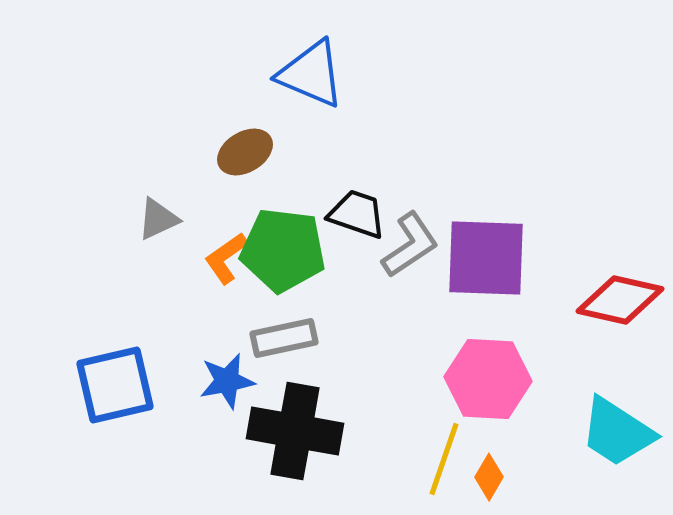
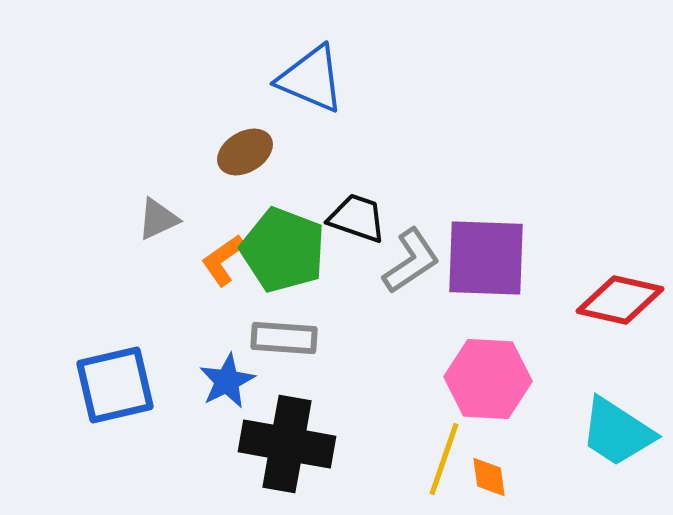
blue triangle: moved 5 px down
black trapezoid: moved 4 px down
gray L-shape: moved 1 px right, 16 px down
green pentagon: rotated 14 degrees clockwise
orange L-shape: moved 3 px left, 2 px down
gray rectangle: rotated 16 degrees clockwise
blue star: rotated 16 degrees counterclockwise
black cross: moved 8 px left, 13 px down
orange diamond: rotated 39 degrees counterclockwise
